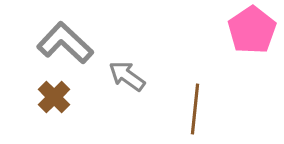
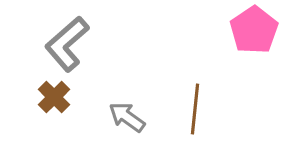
pink pentagon: moved 2 px right
gray L-shape: moved 2 px right, 1 px down; rotated 84 degrees counterclockwise
gray arrow: moved 41 px down
